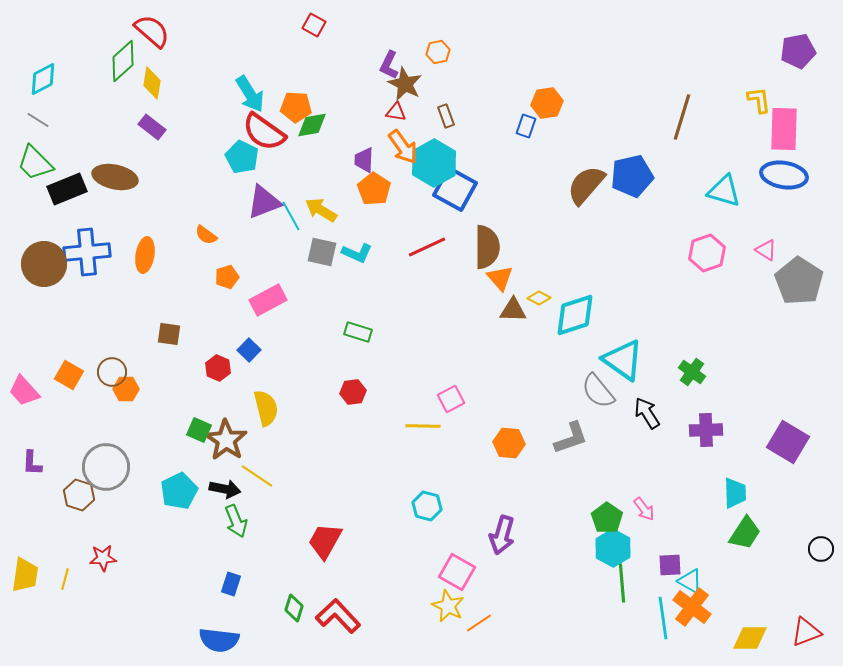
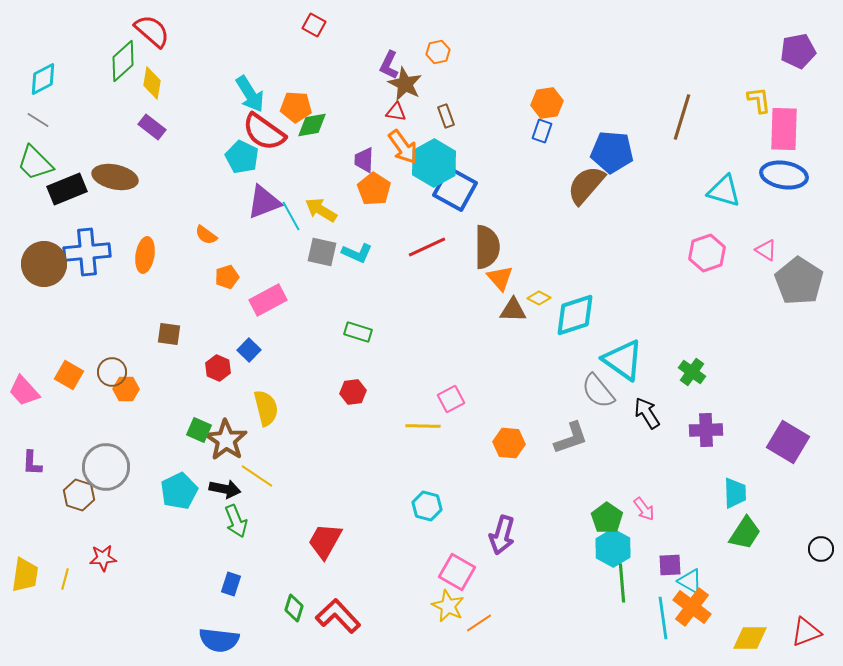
blue rectangle at (526, 126): moved 16 px right, 5 px down
blue pentagon at (632, 176): moved 20 px left, 24 px up; rotated 18 degrees clockwise
